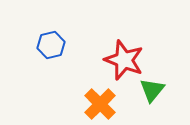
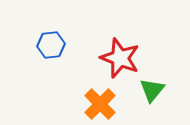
blue hexagon: rotated 8 degrees clockwise
red star: moved 4 px left, 2 px up
